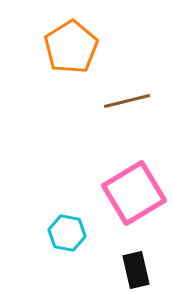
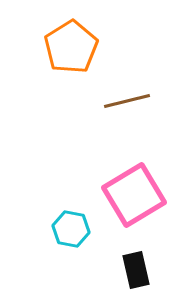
pink square: moved 2 px down
cyan hexagon: moved 4 px right, 4 px up
